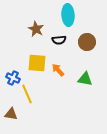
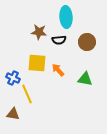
cyan ellipse: moved 2 px left, 2 px down
brown star: moved 3 px right, 3 px down; rotated 21 degrees counterclockwise
brown triangle: moved 2 px right
